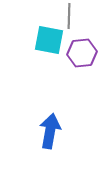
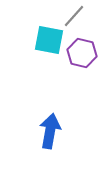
gray line: moved 5 px right; rotated 40 degrees clockwise
purple hexagon: rotated 20 degrees clockwise
